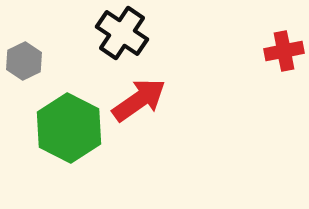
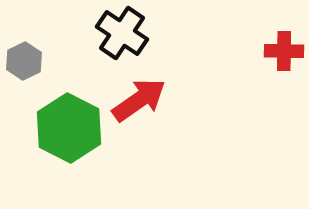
red cross: rotated 12 degrees clockwise
